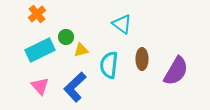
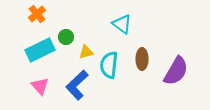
yellow triangle: moved 5 px right, 2 px down
blue L-shape: moved 2 px right, 2 px up
